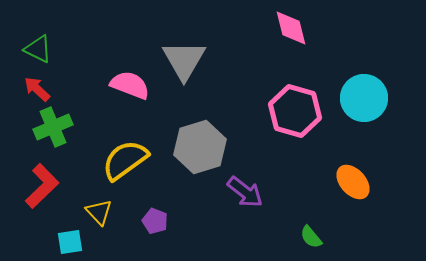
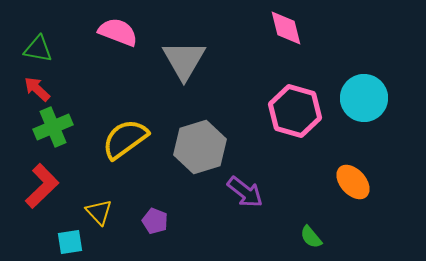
pink diamond: moved 5 px left
green triangle: rotated 16 degrees counterclockwise
pink semicircle: moved 12 px left, 53 px up
yellow semicircle: moved 21 px up
